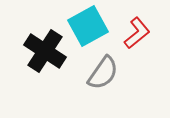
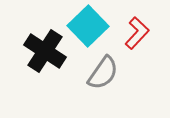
cyan square: rotated 15 degrees counterclockwise
red L-shape: rotated 8 degrees counterclockwise
